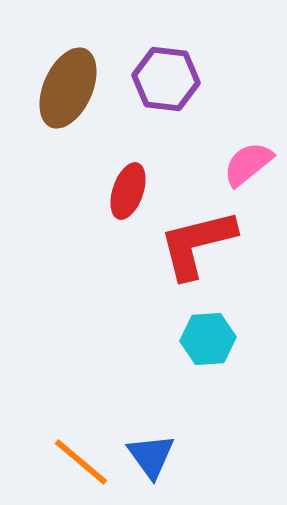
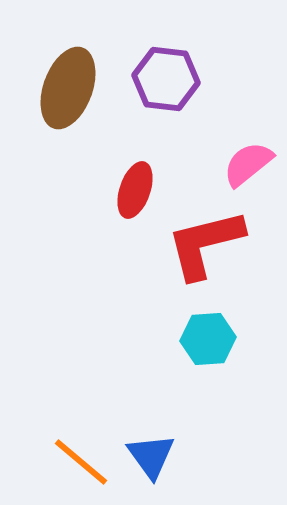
brown ellipse: rotated 4 degrees counterclockwise
red ellipse: moved 7 px right, 1 px up
red L-shape: moved 8 px right
